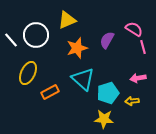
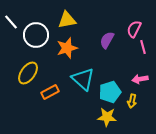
yellow triangle: rotated 12 degrees clockwise
pink semicircle: rotated 96 degrees counterclockwise
white line: moved 18 px up
orange star: moved 10 px left
yellow ellipse: rotated 10 degrees clockwise
pink arrow: moved 2 px right, 1 px down
cyan pentagon: moved 2 px right, 1 px up
yellow arrow: rotated 72 degrees counterclockwise
yellow star: moved 3 px right, 2 px up
